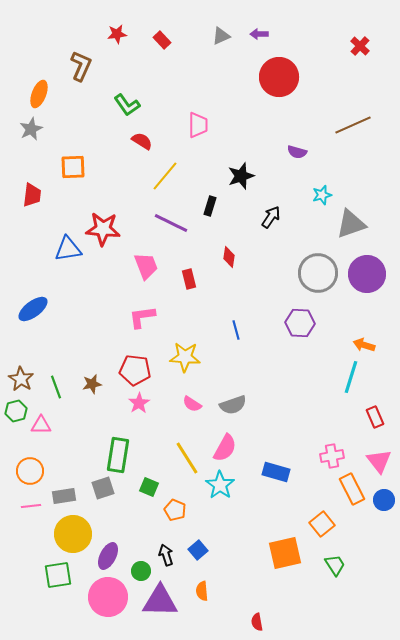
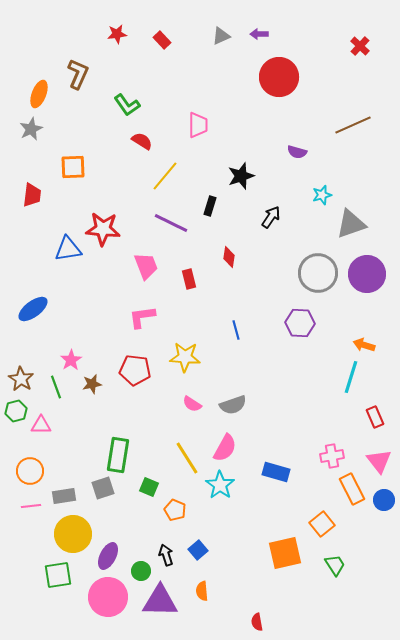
brown L-shape at (81, 66): moved 3 px left, 8 px down
pink star at (139, 403): moved 68 px left, 43 px up
